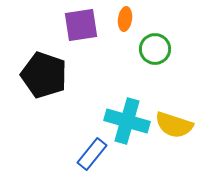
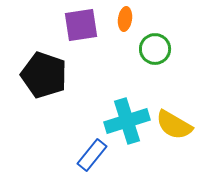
cyan cross: rotated 33 degrees counterclockwise
yellow semicircle: rotated 12 degrees clockwise
blue rectangle: moved 1 px down
